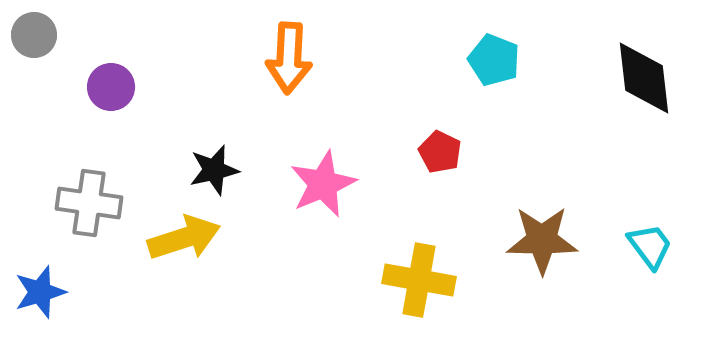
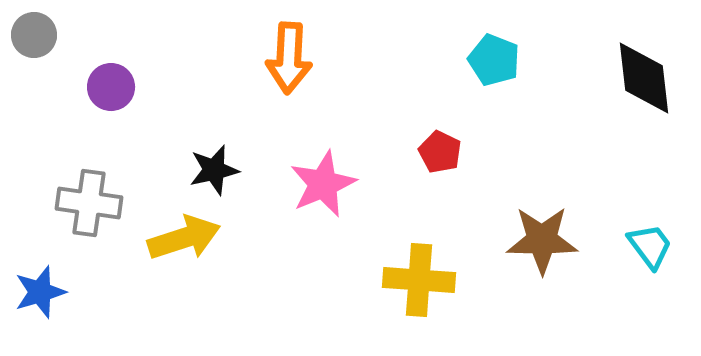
yellow cross: rotated 6 degrees counterclockwise
